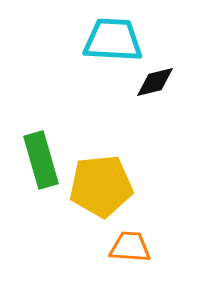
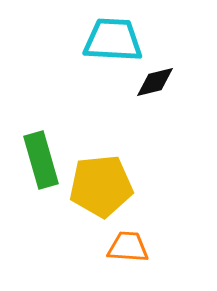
orange trapezoid: moved 2 px left
